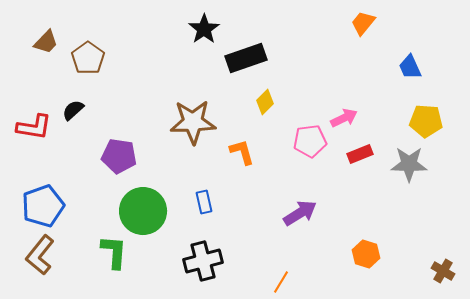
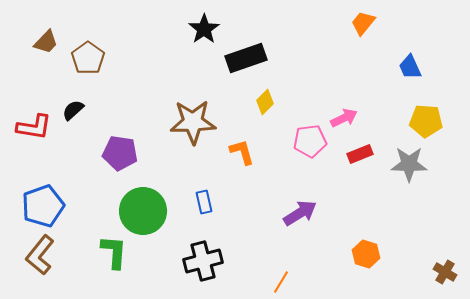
purple pentagon: moved 1 px right, 3 px up
brown cross: moved 2 px right, 1 px down
